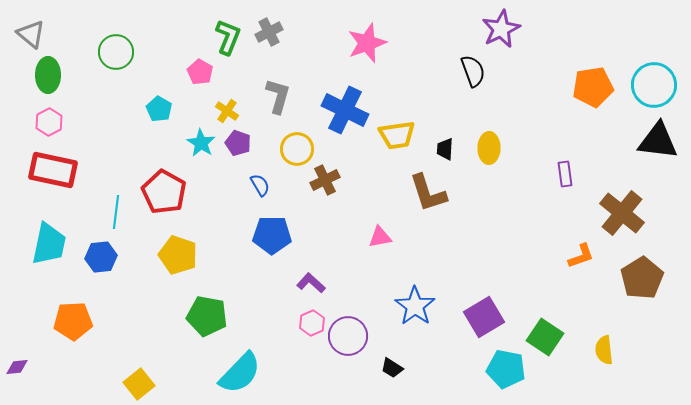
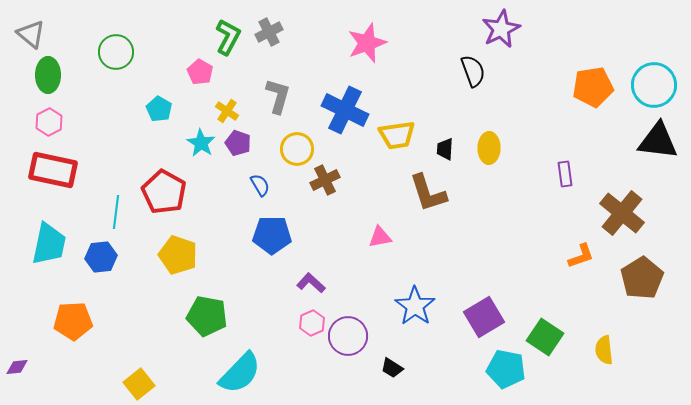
green L-shape at (228, 37): rotated 6 degrees clockwise
